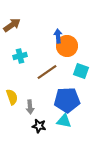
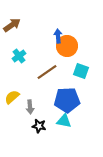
cyan cross: moved 1 px left; rotated 24 degrees counterclockwise
yellow semicircle: rotated 112 degrees counterclockwise
